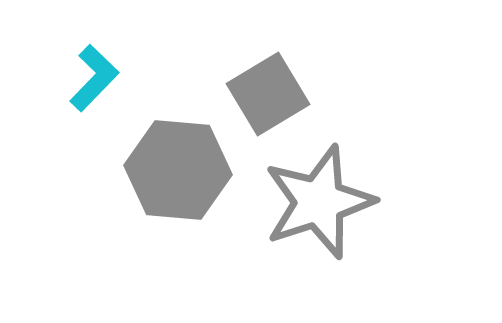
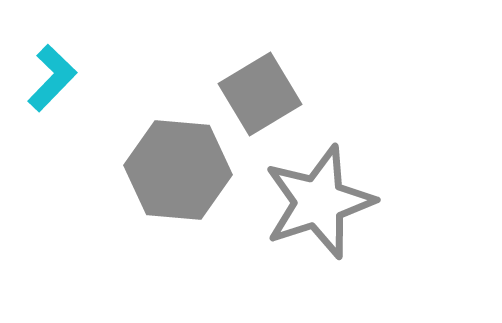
cyan L-shape: moved 42 px left
gray square: moved 8 px left
